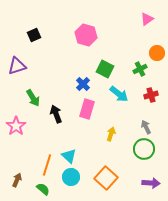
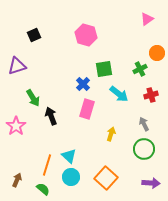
green square: moved 1 px left; rotated 36 degrees counterclockwise
black arrow: moved 5 px left, 2 px down
gray arrow: moved 2 px left, 3 px up
